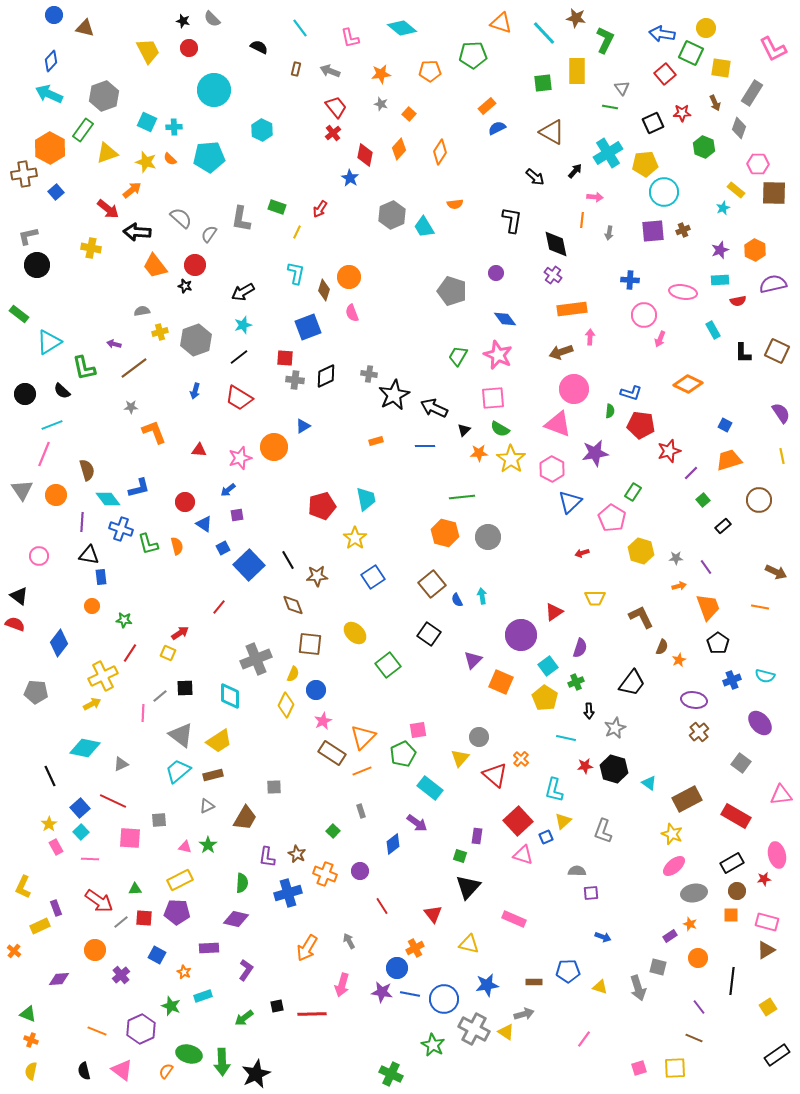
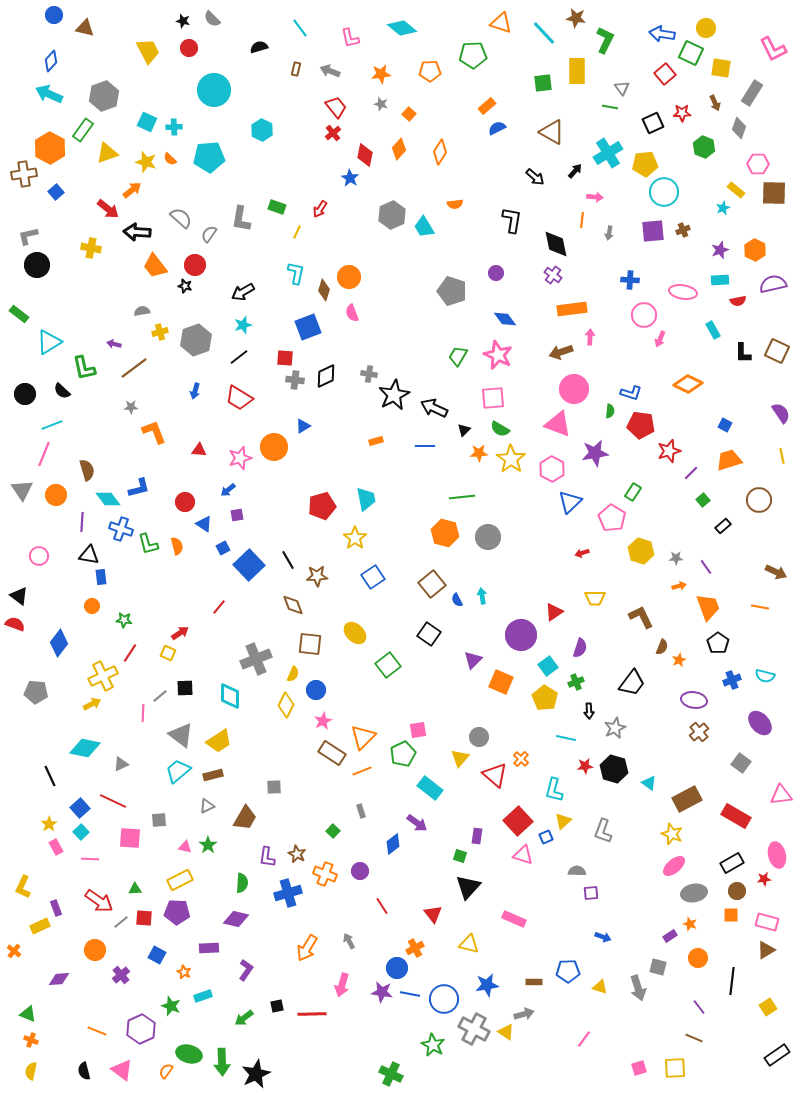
black semicircle at (259, 47): rotated 42 degrees counterclockwise
